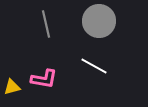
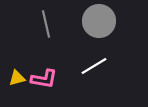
white line: rotated 60 degrees counterclockwise
yellow triangle: moved 5 px right, 9 px up
